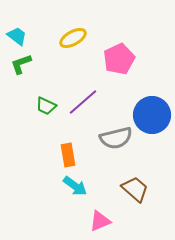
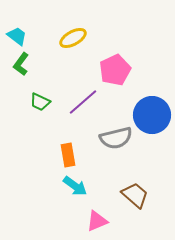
pink pentagon: moved 4 px left, 11 px down
green L-shape: rotated 35 degrees counterclockwise
green trapezoid: moved 6 px left, 4 px up
brown trapezoid: moved 6 px down
pink triangle: moved 3 px left
